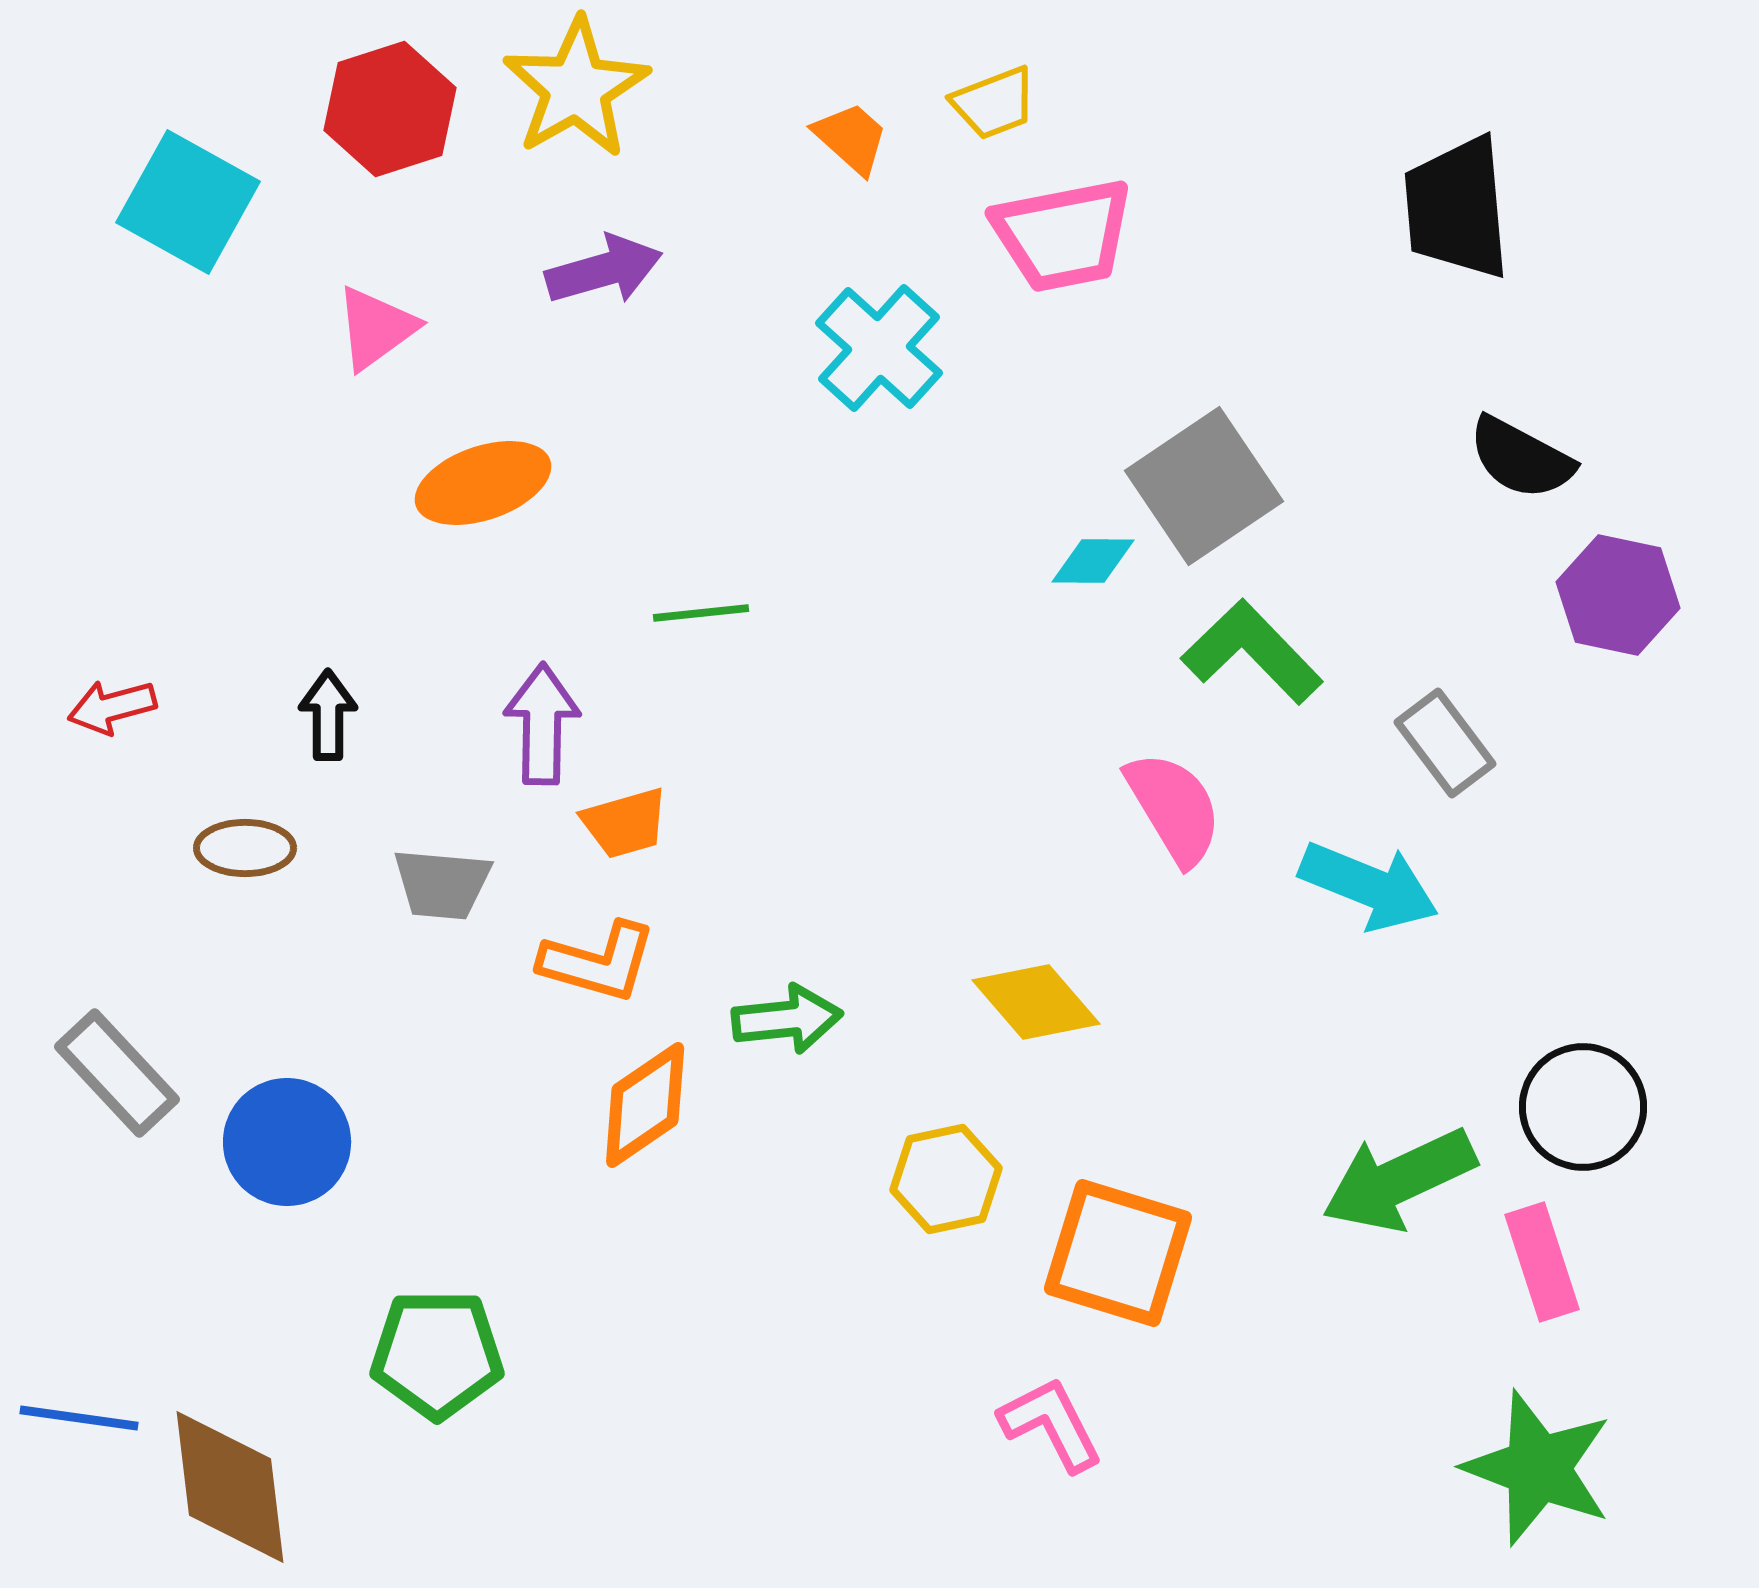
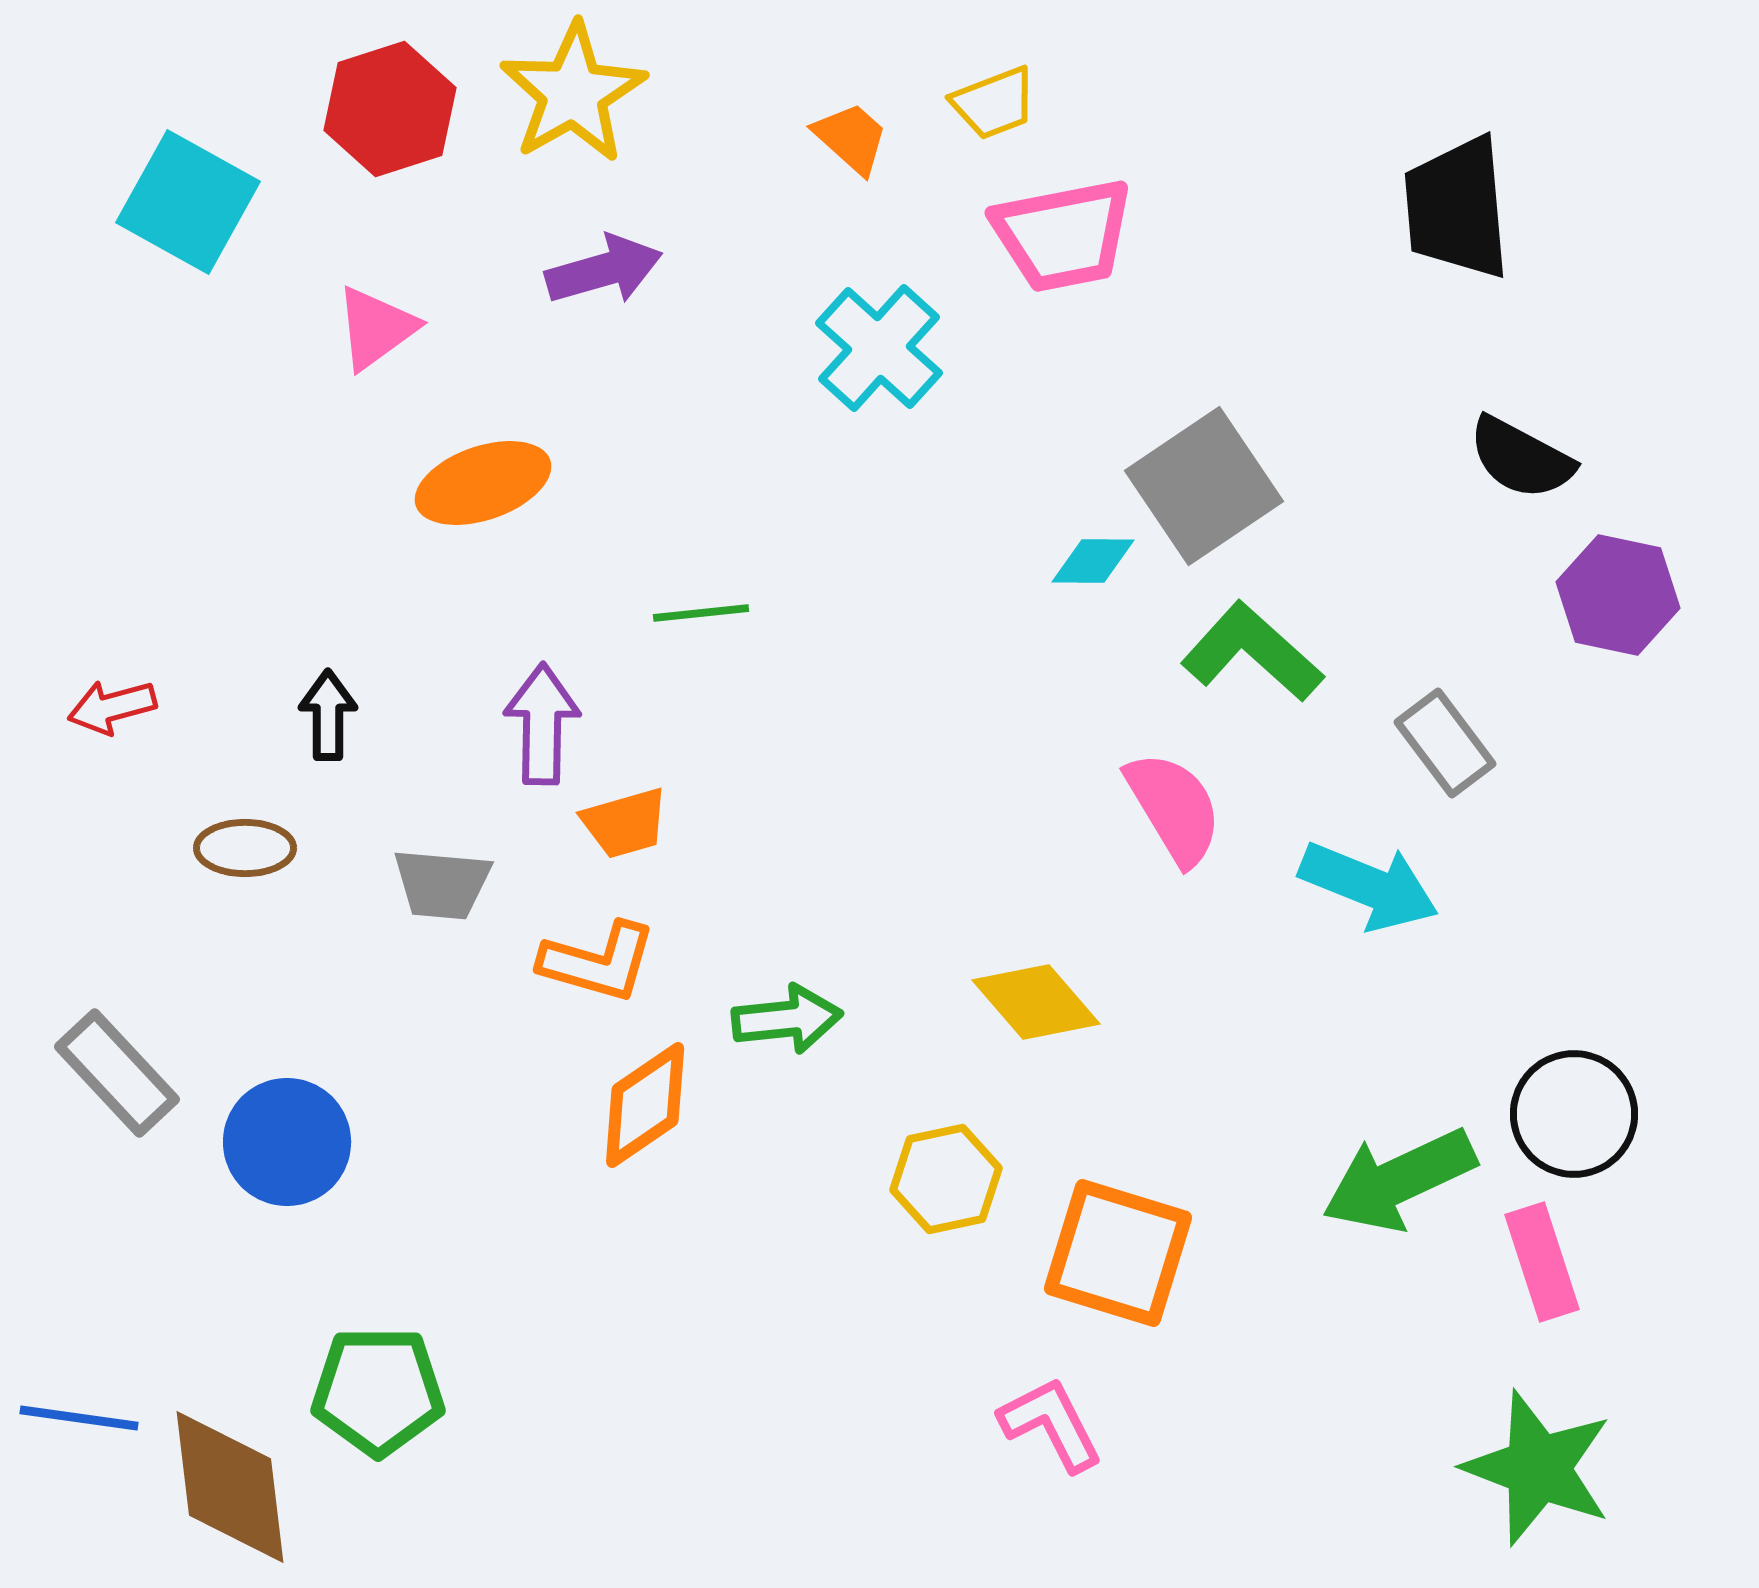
yellow star at (576, 88): moved 3 px left, 5 px down
green L-shape at (1252, 652): rotated 4 degrees counterclockwise
black circle at (1583, 1107): moved 9 px left, 7 px down
green pentagon at (437, 1354): moved 59 px left, 37 px down
